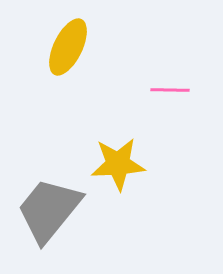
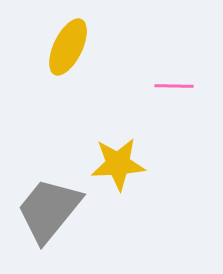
pink line: moved 4 px right, 4 px up
